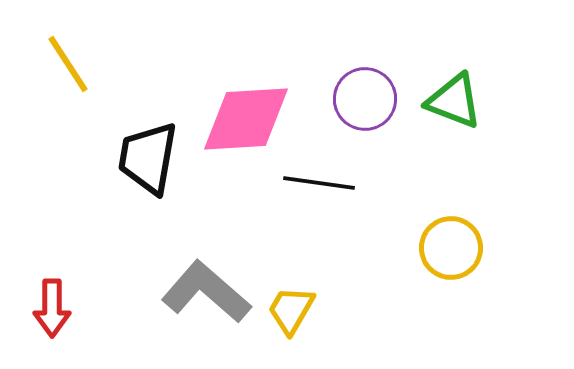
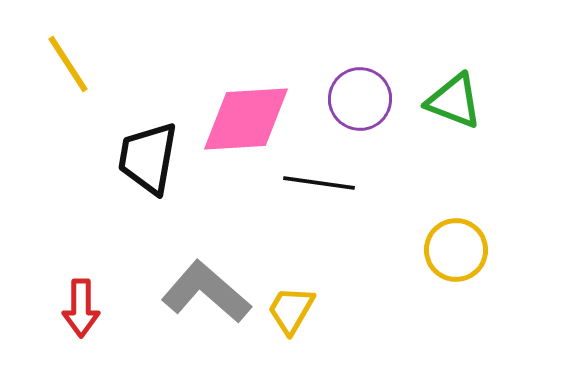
purple circle: moved 5 px left
yellow circle: moved 5 px right, 2 px down
red arrow: moved 29 px right
